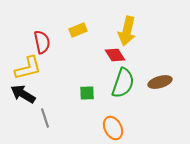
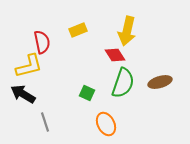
yellow L-shape: moved 1 px right, 2 px up
green square: rotated 28 degrees clockwise
gray line: moved 4 px down
orange ellipse: moved 7 px left, 4 px up
